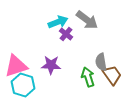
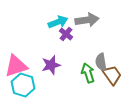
gray arrow: rotated 45 degrees counterclockwise
purple star: rotated 18 degrees counterclockwise
green arrow: moved 4 px up
